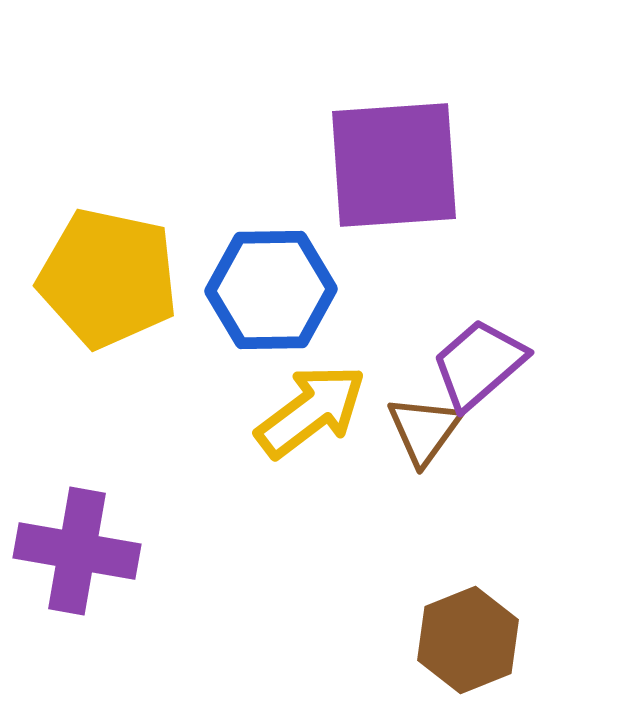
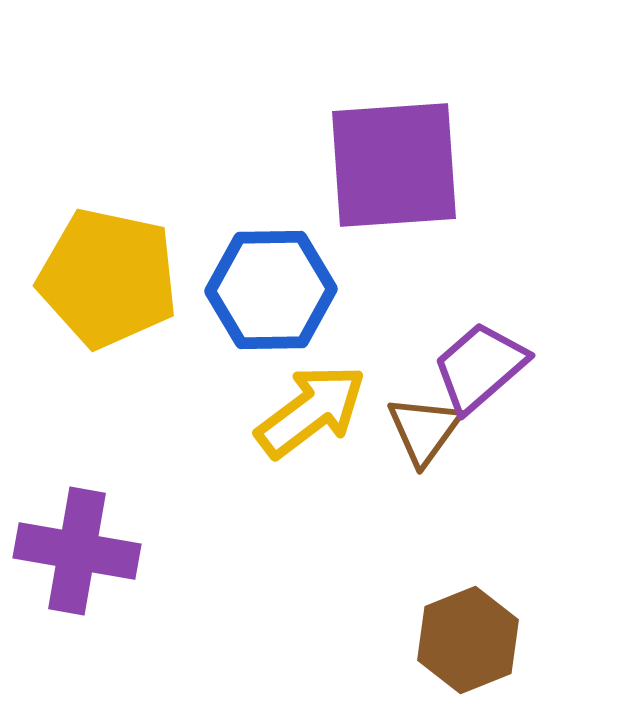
purple trapezoid: moved 1 px right, 3 px down
